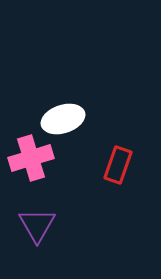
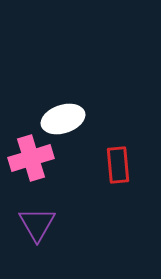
red rectangle: rotated 24 degrees counterclockwise
purple triangle: moved 1 px up
